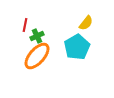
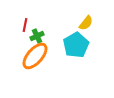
cyan pentagon: moved 1 px left, 2 px up
orange ellipse: moved 2 px left
